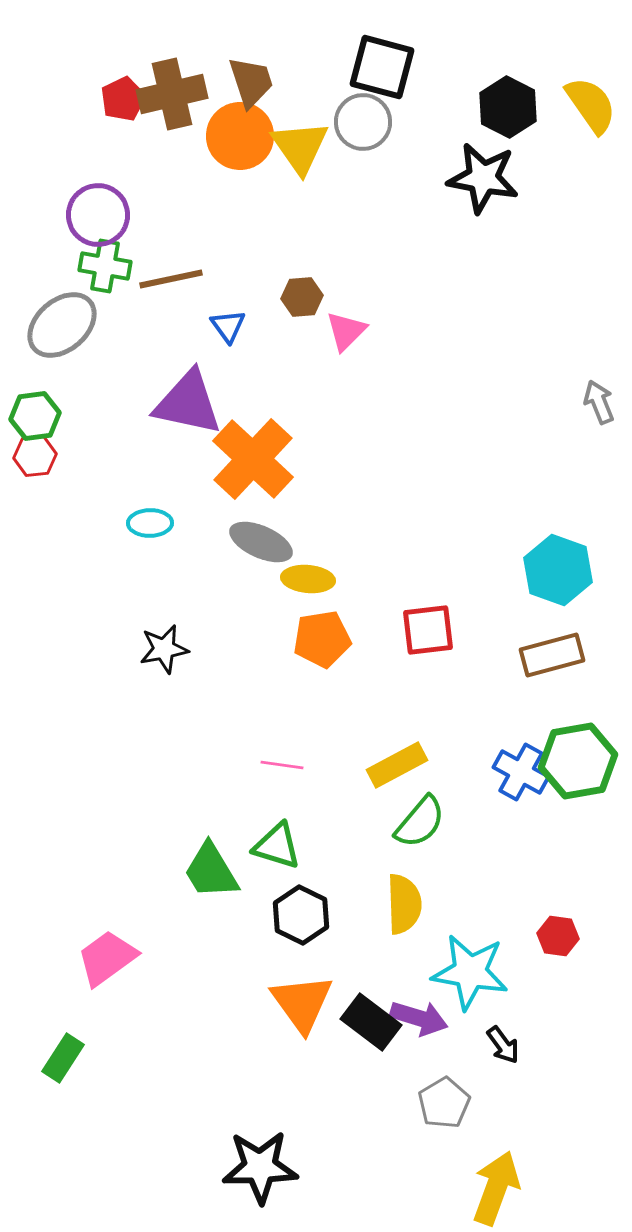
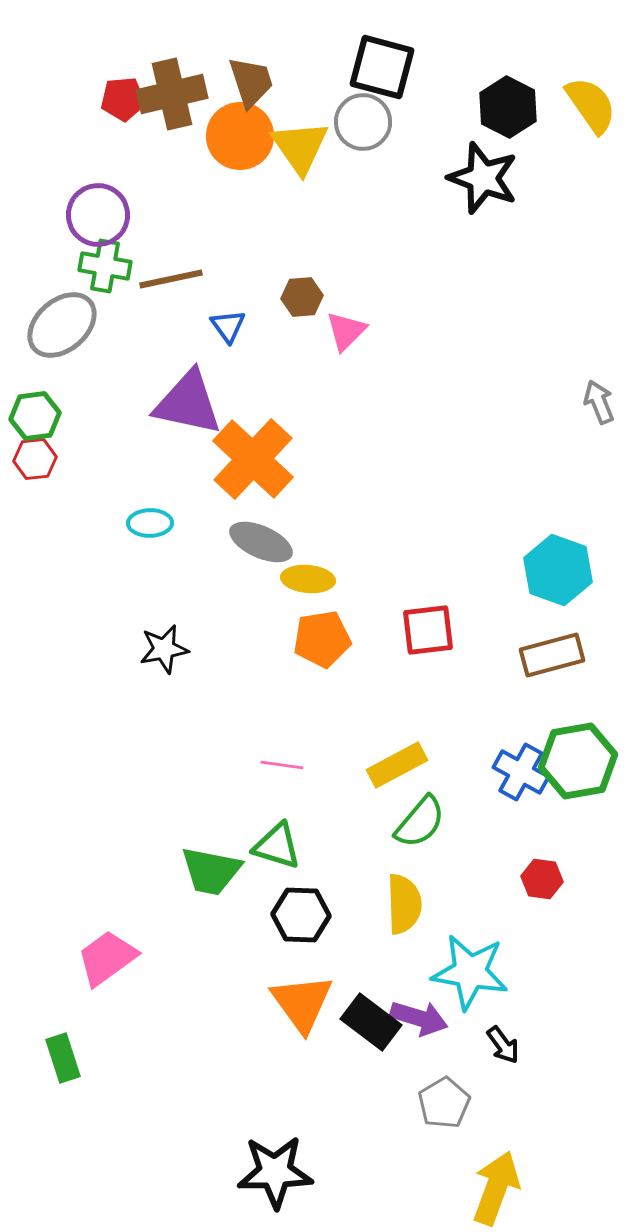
red pentagon at (123, 99): rotated 21 degrees clockwise
black star at (483, 178): rotated 10 degrees clockwise
red hexagon at (35, 456): moved 3 px down
green trapezoid at (211, 871): rotated 48 degrees counterclockwise
black hexagon at (301, 915): rotated 24 degrees counterclockwise
red hexagon at (558, 936): moved 16 px left, 57 px up
green rectangle at (63, 1058): rotated 51 degrees counterclockwise
black star at (260, 1167): moved 15 px right, 5 px down
